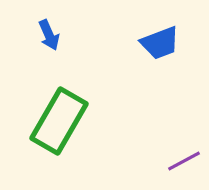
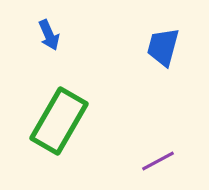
blue trapezoid: moved 3 px right, 4 px down; rotated 126 degrees clockwise
purple line: moved 26 px left
